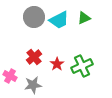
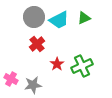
red cross: moved 3 px right, 13 px up
pink cross: moved 1 px right, 3 px down
